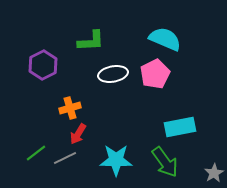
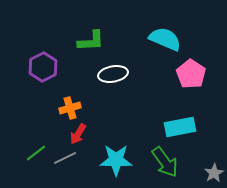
purple hexagon: moved 2 px down
pink pentagon: moved 36 px right; rotated 12 degrees counterclockwise
